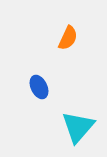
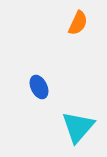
orange semicircle: moved 10 px right, 15 px up
